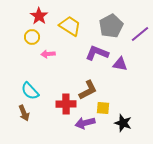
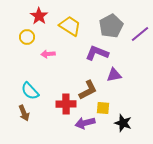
yellow circle: moved 5 px left
purple triangle: moved 6 px left, 11 px down; rotated 21 degrees counterclockwise
